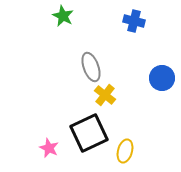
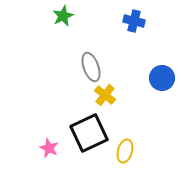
green star: rotated 20 degrees clockwise
